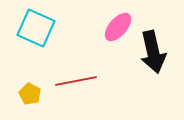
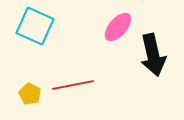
cyan square: moved 1 px left, 2 px up
black arrow: moved 3 px down
red line: moved 3 px left, 4 px down
